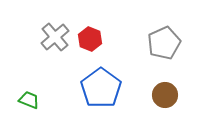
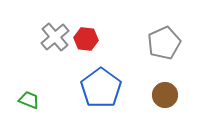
red hexagon: moved 4 px left; rotated 15 degrees counterclockwise
